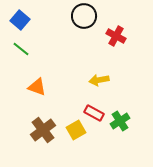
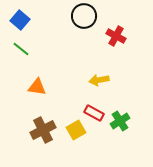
orange triangle: rotated 12 degrees counterclockwise
brown cross: rotated 10 degrees clockwise
